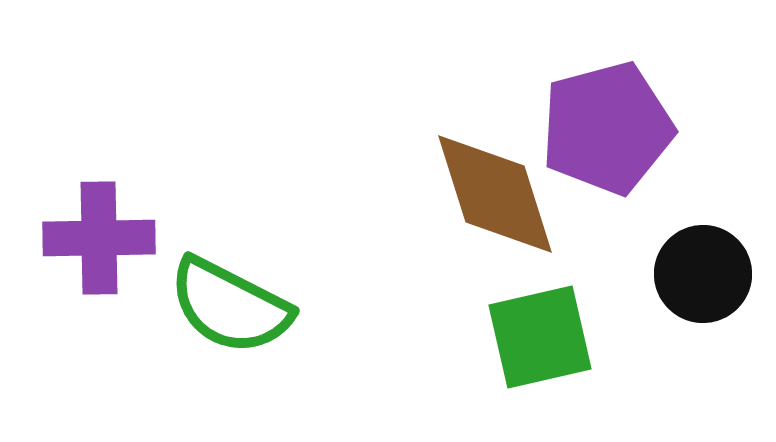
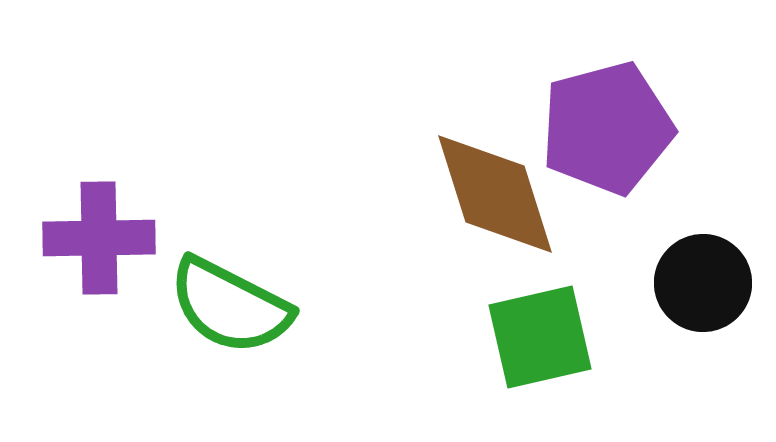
black circle: moved 9 px down
